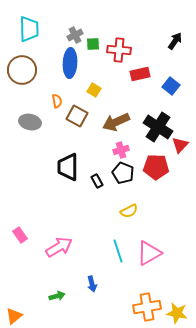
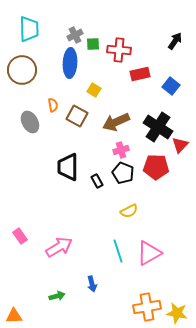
orange semicircle: moved 4 px left, 4 px down
gray ellipse: rotated 50 degrees clockwise
pink rectangle: moved 1 px down
orange triangle: rotated 36 degrees clockwise
